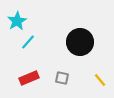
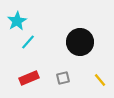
gray square: moved 1 px right; rotated 24 degrees counterclockwise
